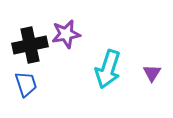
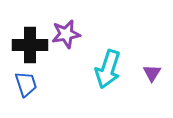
black cross: rotated 12 degrees clockwise
